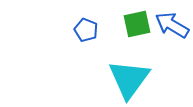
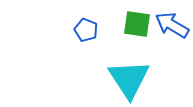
green square: rotated 20 degrees clockwise
cyan triangle: rotated 9 degrees counterclockwise
